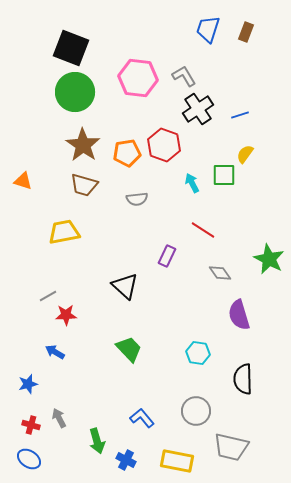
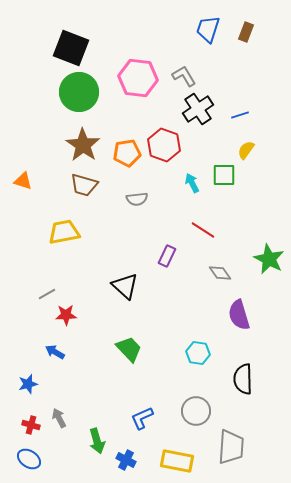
green circle: moved 4 px right
yellow semicircle: moved 1 px right, 4 px up
gray line: moved 1 px left, 2 px up
blue L-shape: rotated 75 degrees counterclockwise
gray trapezoid: rotated 99 degrees counterclockwise
